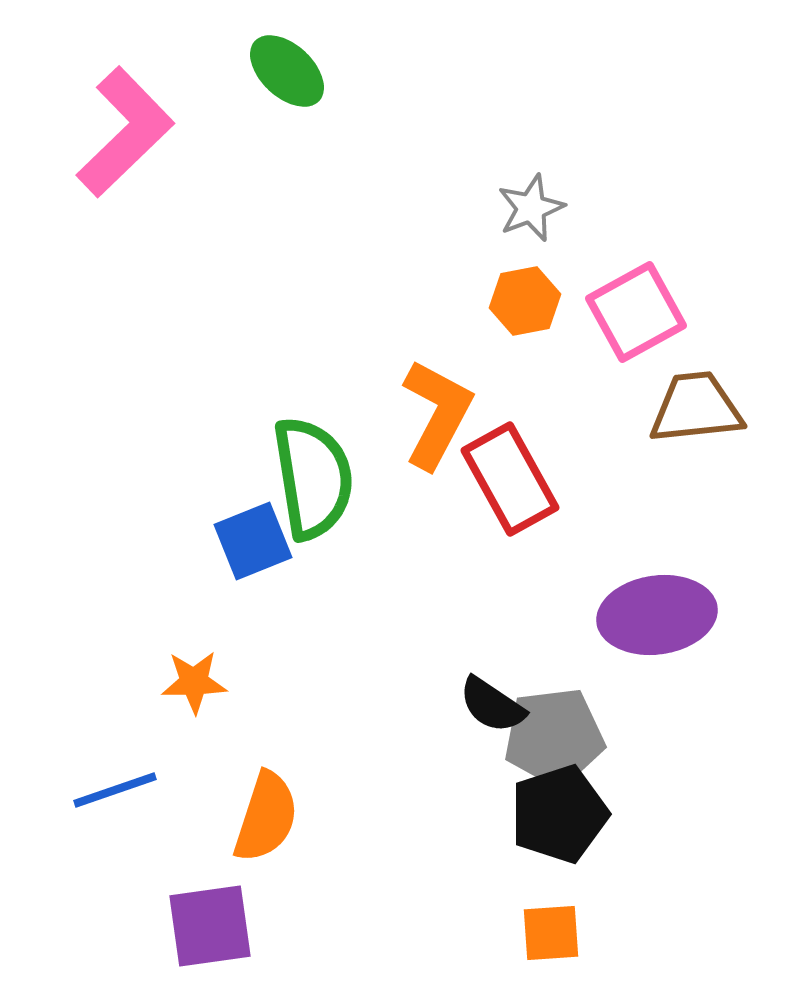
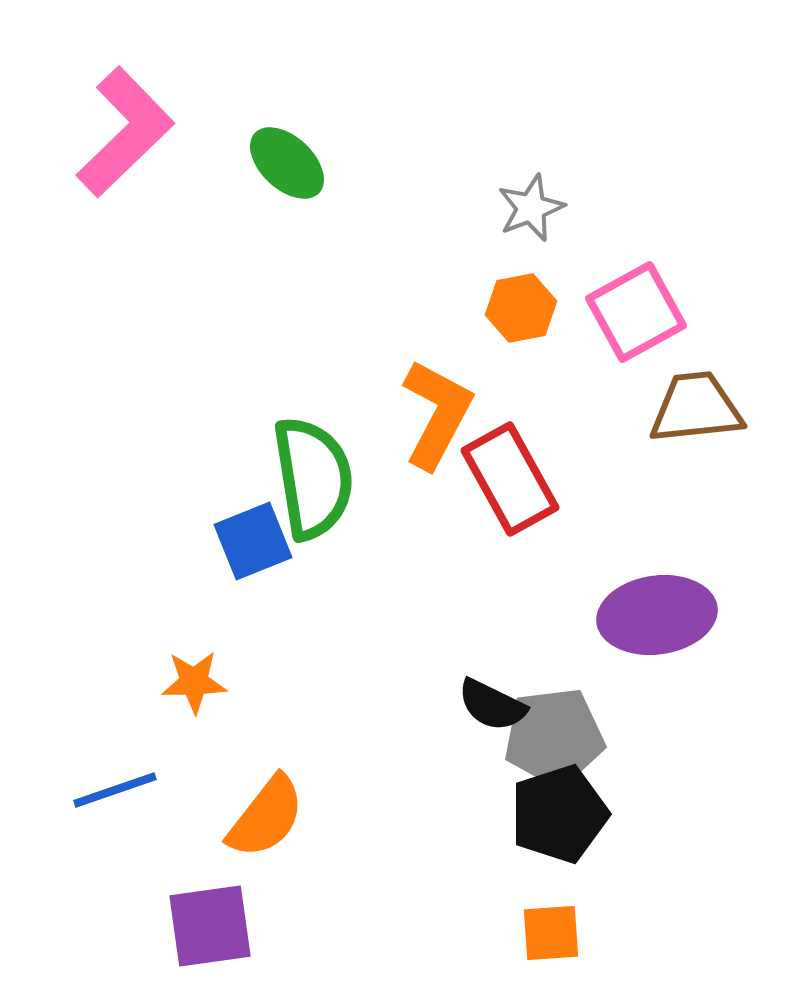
green ellipse: moved 92 px down
orange hexagon: moved 4 px left, 7 px down
black semicircle: rotated 8 degrees counterclockwise
orange semicircle: rotated 20 degrees clockwise
